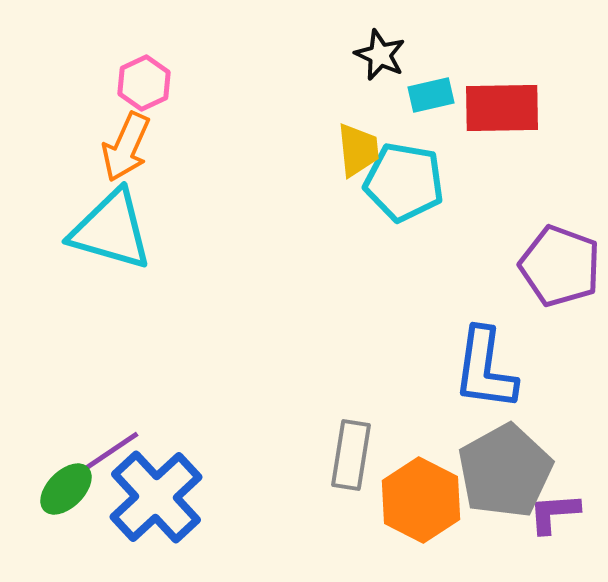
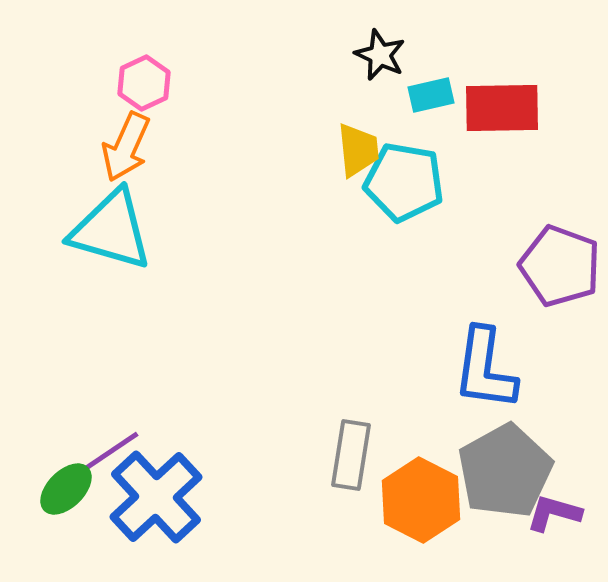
purple L-shape: rotated 20 degrees clockwise
